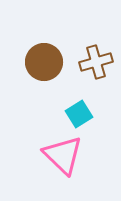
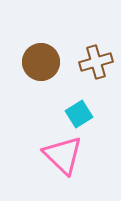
brown circle: moved 3 px left
